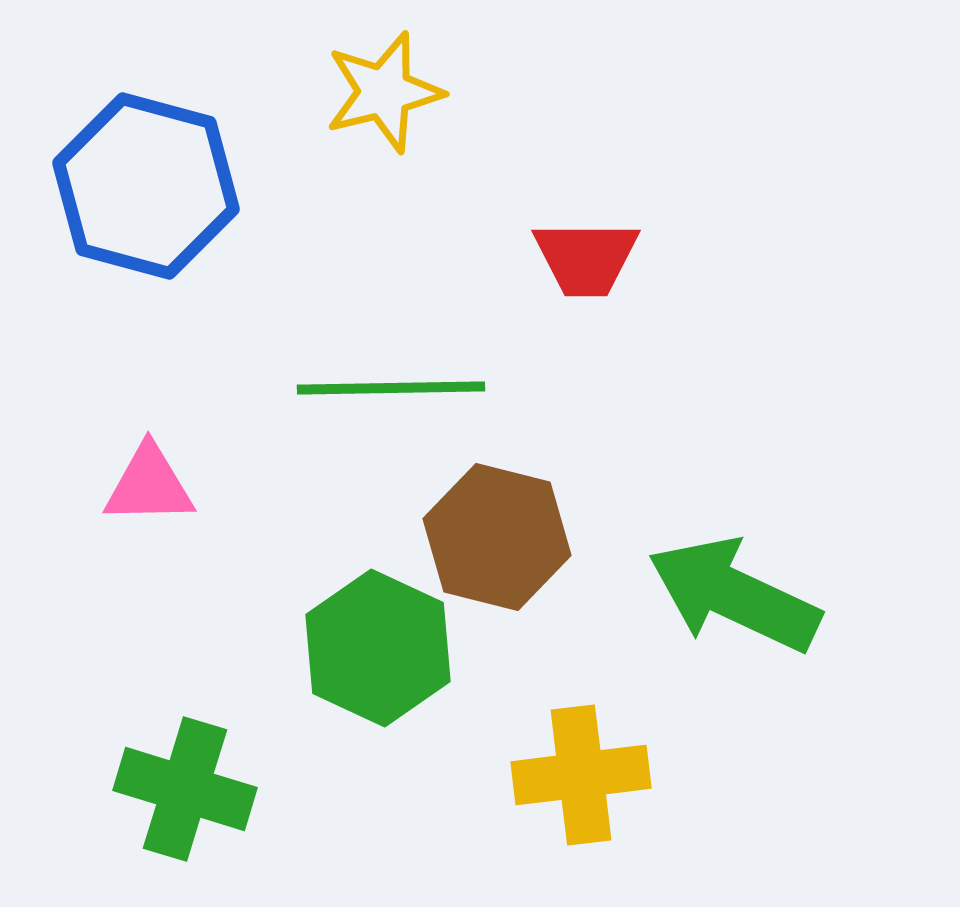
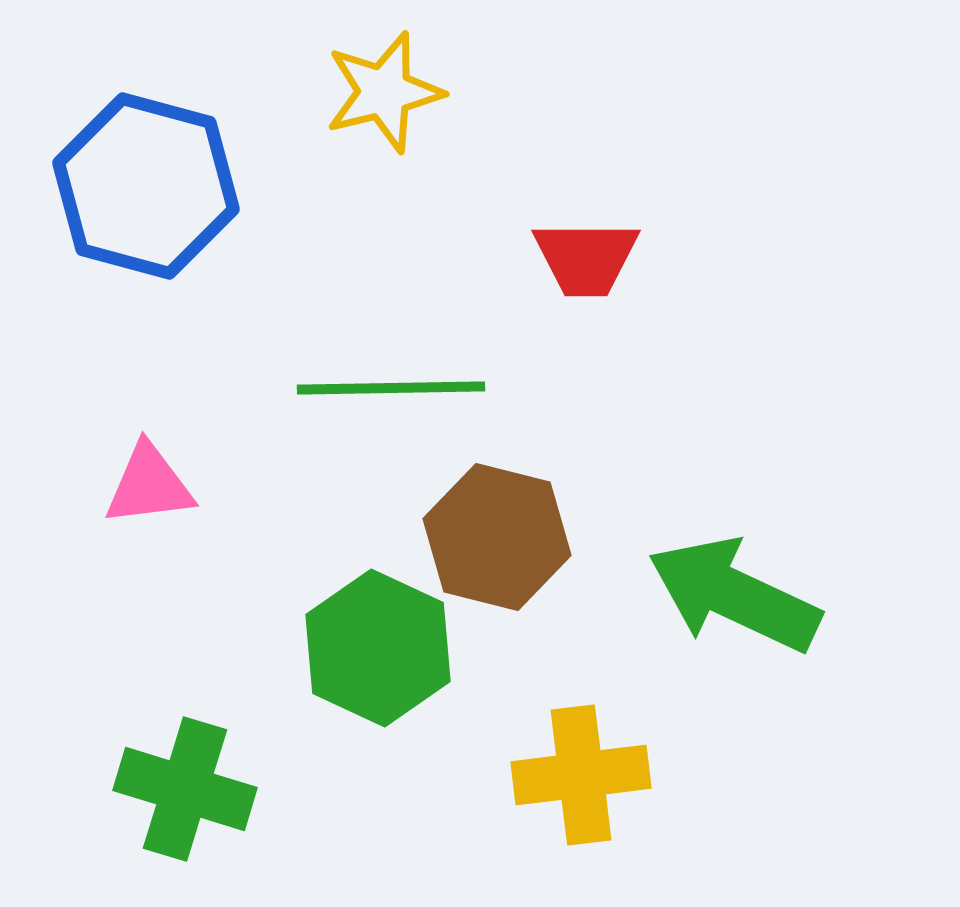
pink triangle: rotated 6 degrees counterclockwise
